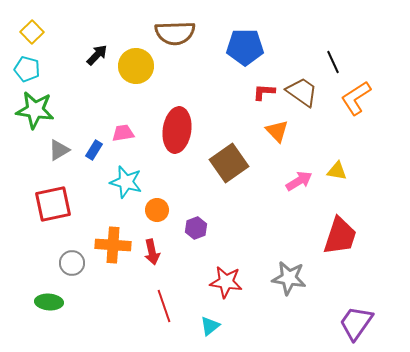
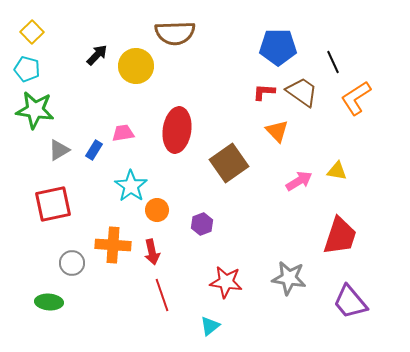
blue pentagon: moved 33 px right
cyan star: moved 5 px right, 4 px down; rotated 20 degrees clockwise
purple hexagon: moved 6 px right, 4 px up
red line: moved 2 px left, 11 px up
purple trapezoid: moved 6 px left, 21 px up; rotated 75 degrees counterclockwise
